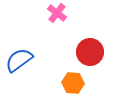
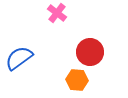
blue semicircle: moved 2 px up
orange hexagon: moved 4 px right, 3 px up
